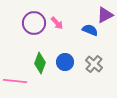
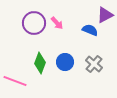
pink line: rotated 15 degrees clockwise
